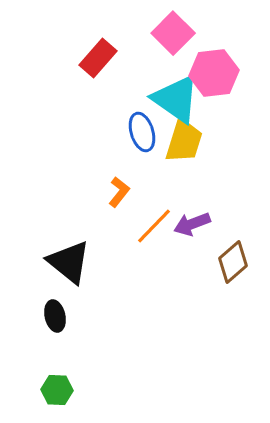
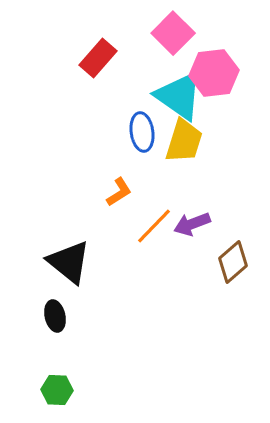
cyan triangle: moved 3 px right, 3 px up
blue ellipse: rotated 9 degrees clockwise
orange L-shape: rotated 20 degrees clockwise
